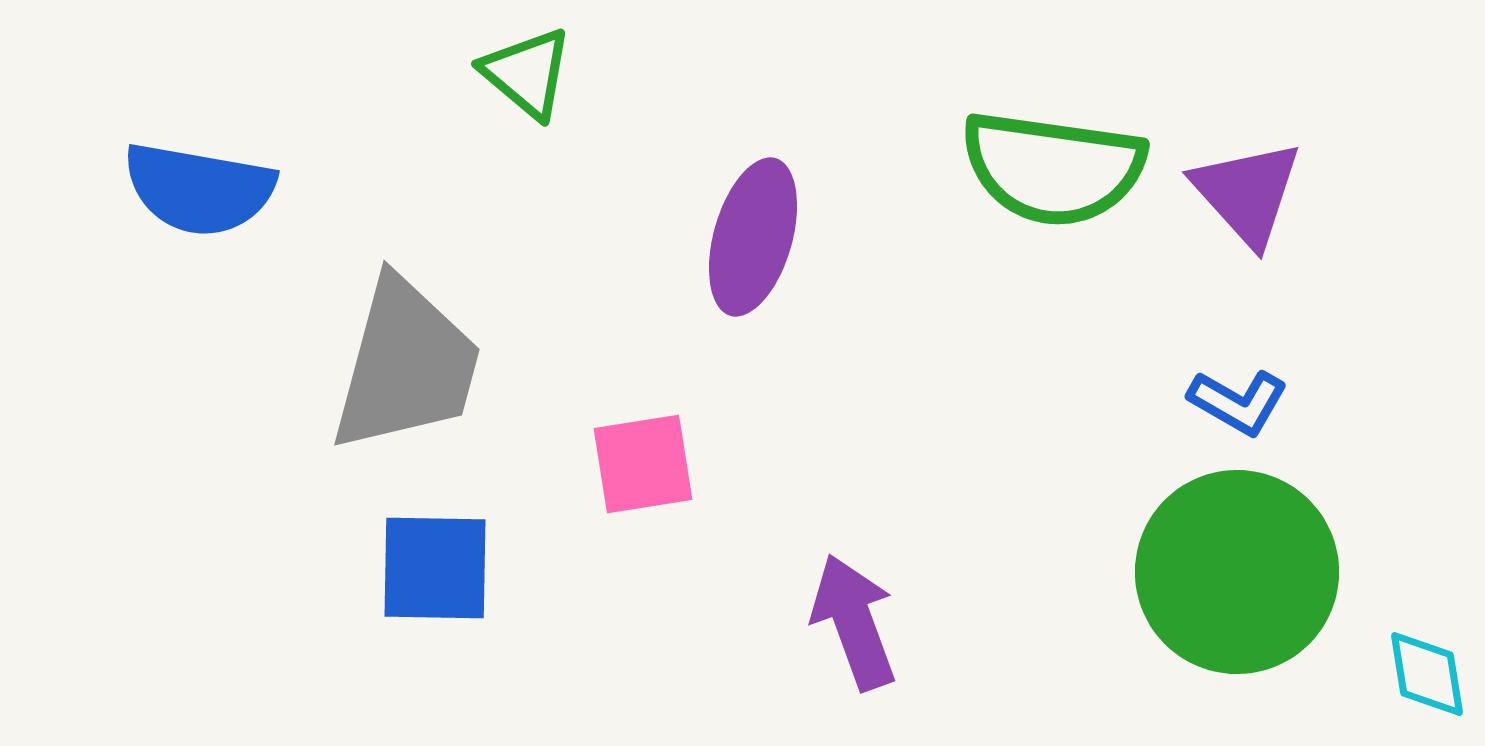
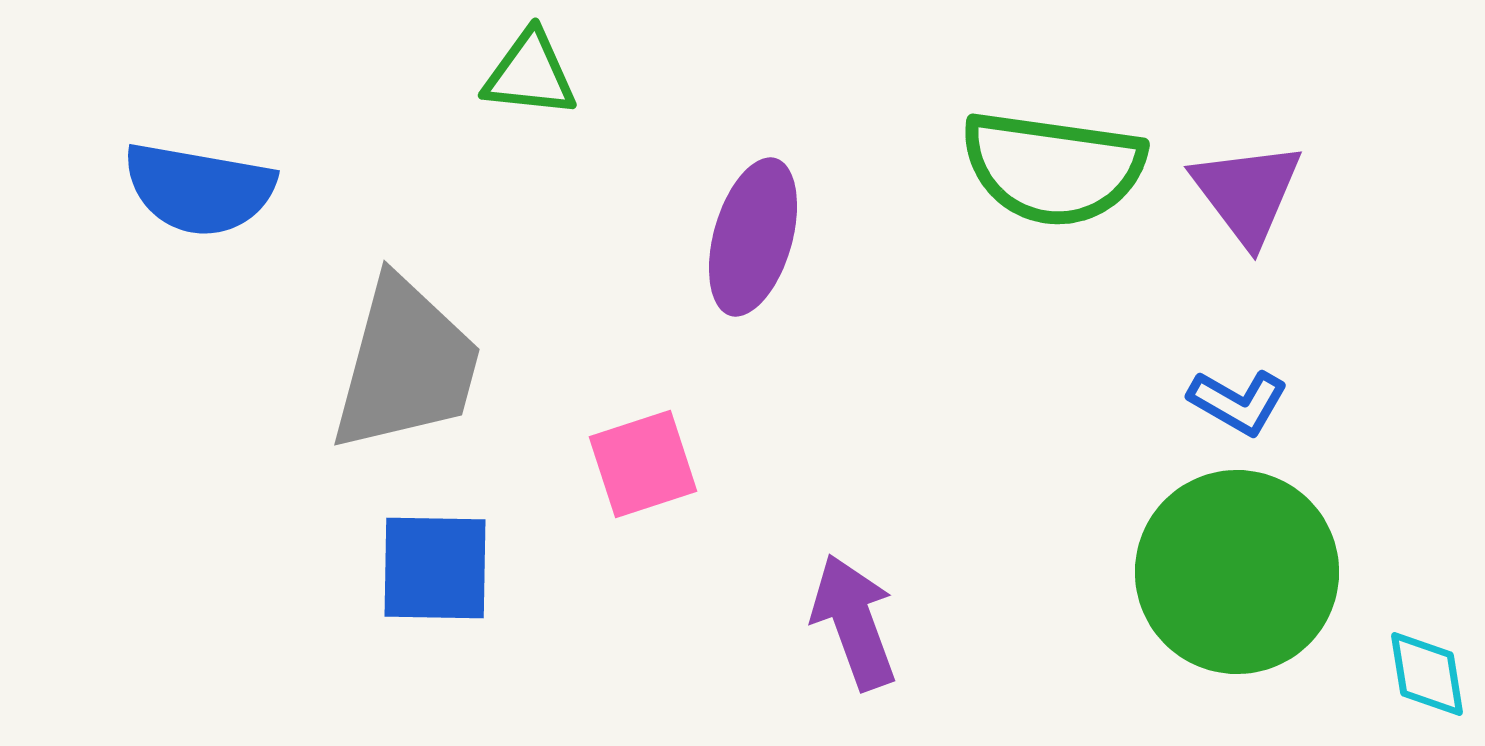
green triangle: moved 3 px right, 1 px down; rotated 34 degrees counterclockwise
purple triangle: rotated 5 degrees clockwise
pink square: rotated 9 degrees counterclockwise
